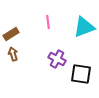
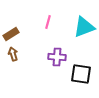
pink line: rotated 24 degrees clockwise
purple cross: moved 2 px up; rotated 24 degrees counterclockwise
